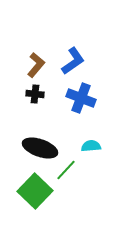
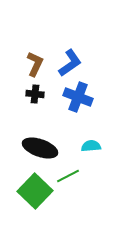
blue L-shape: moved 3 px left, 2 px down
brown L-shape: moved 1 px left, 1 px up; rotated 15 degrees counterclockwise
blue cross: moved 3 px left, 1 px up
green line: moved 2 px right, 6 px down; rotated 20 degrees clockwise
